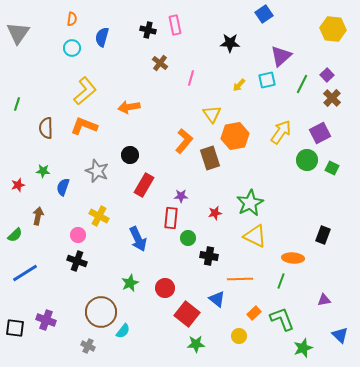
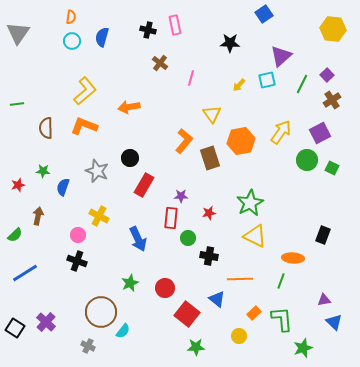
orange semicircle at (72, 19): moved 1 px left, 2 px up
cyan circle at (72, 48): moved 7 px up
brown cross at (332, 98): moved 2 px down; rotated 12 degrees clockwise
green line at (17, 104): rotated 64 degrees clockwise
orange hexagon at (235, 136): moved 6 px right, 5 px down
black circle at (130, 155): moved 3 px down
red star at (215, 213): moved 6 px left
green L-shape at (282, 319): rotated 16 degrees clockwise
purple cross at (46, 320): moved 2 px down; rotated 24 degrees clockwise
black square at (15, 328): rotated 24 degrees clockwise
blue triangle at (340, 335): moved 6 px left, 13 px up
green star at (196, 344): moved 3 px down
